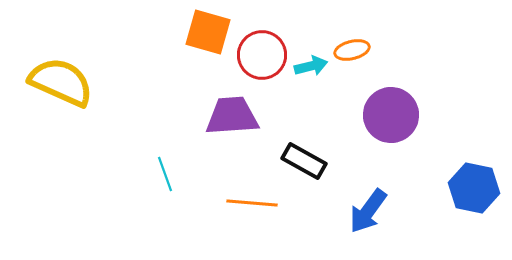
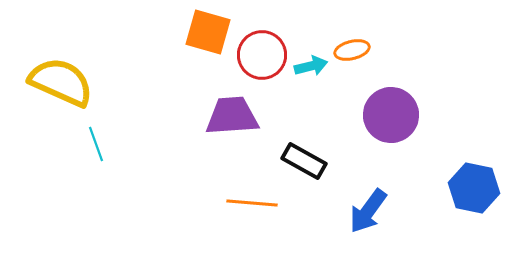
cyan line: moved 69 px left, 30 px up
